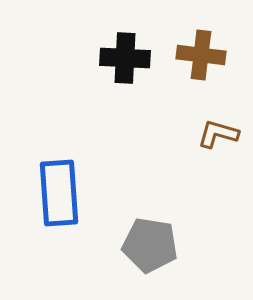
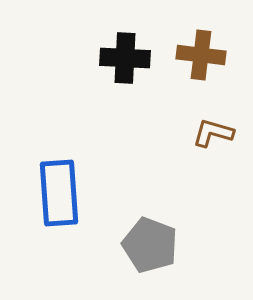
brown L-shape: moved 5 px left, 1 px up
gray pentagon: rotated 12 degrees clockwise
